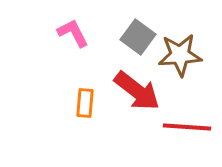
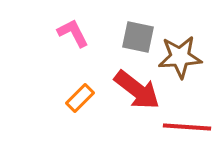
gray square: rotated 24 degrees counterclockwise
brown star: moved 2 px down
red arrow: moved 1 px up
orange rectangle: moved 5 px left, 5 px up; rotated 40 degrees clockwise
